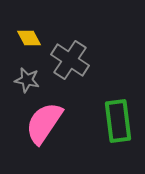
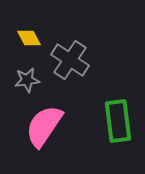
gray star: rotated 20 degrees counterclockwise
pink semicircle: moved 3 px down
